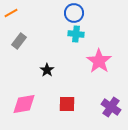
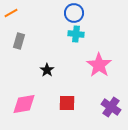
gray rectangle: rotated 21 degrees counterclockwise
pink star: moved 4 px down
red square: moved 1 px up
